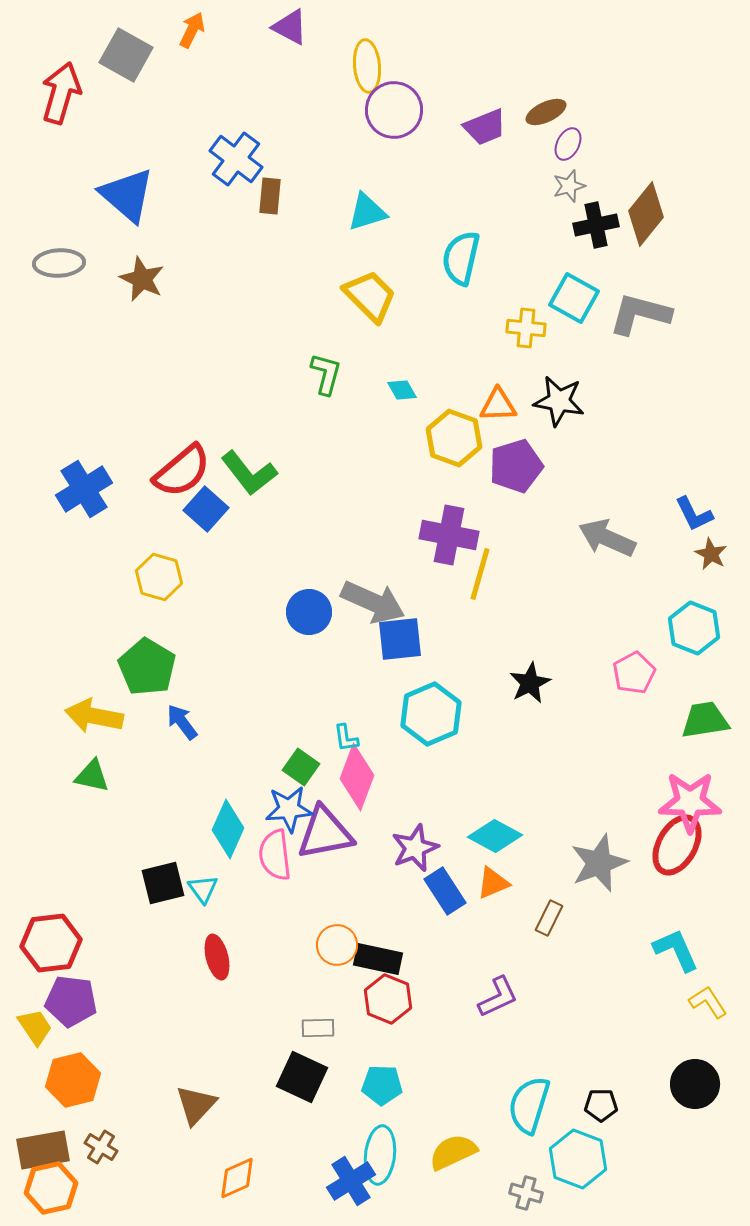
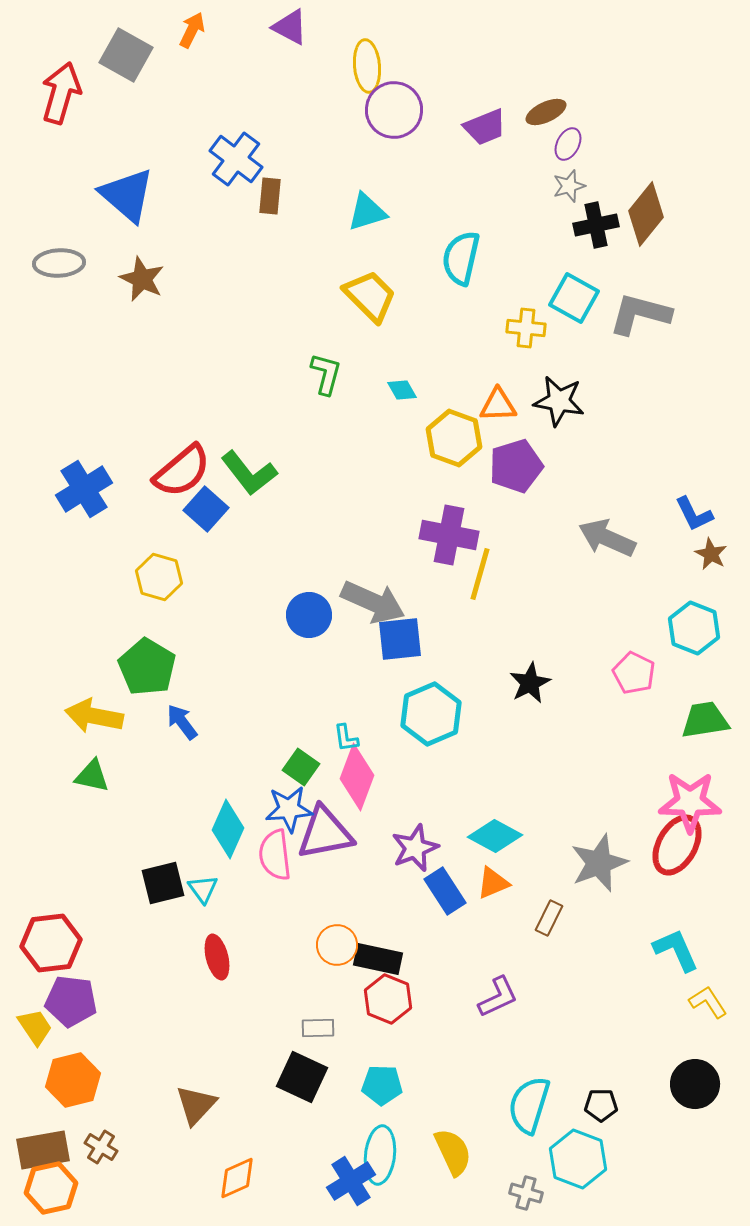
blue circle at (309, 612): moved 3 px down
pink pentagon at (634, 673): rotated 18 degrees counterclockwise
yellow semicircle at (453, 1152): rotated 90 degrees clockwise
